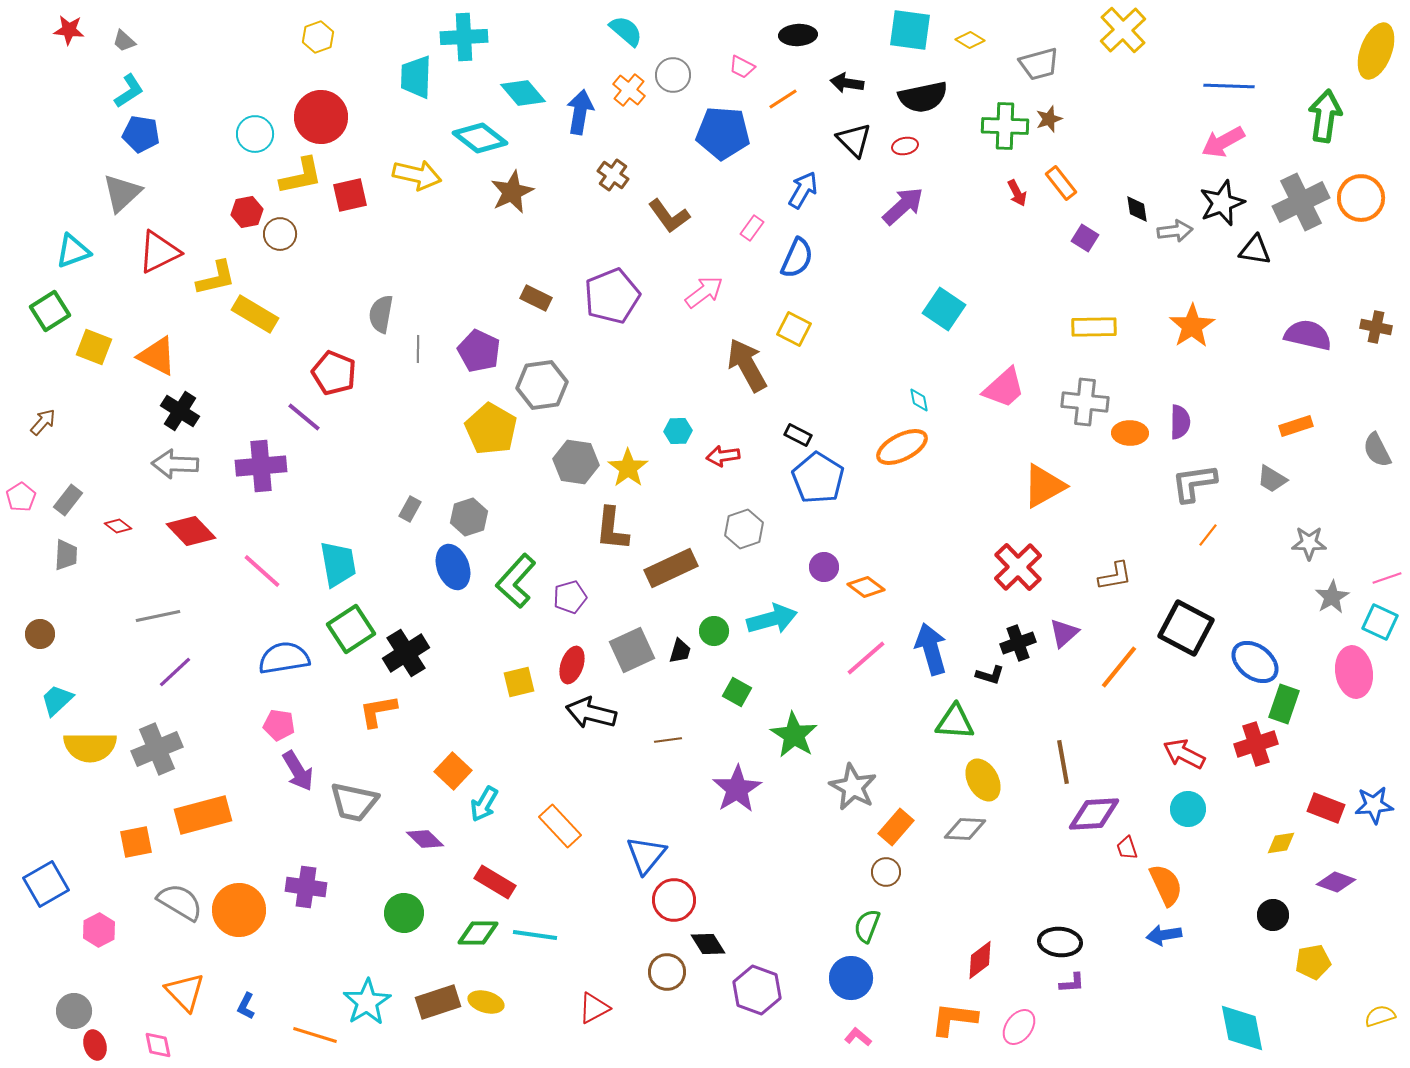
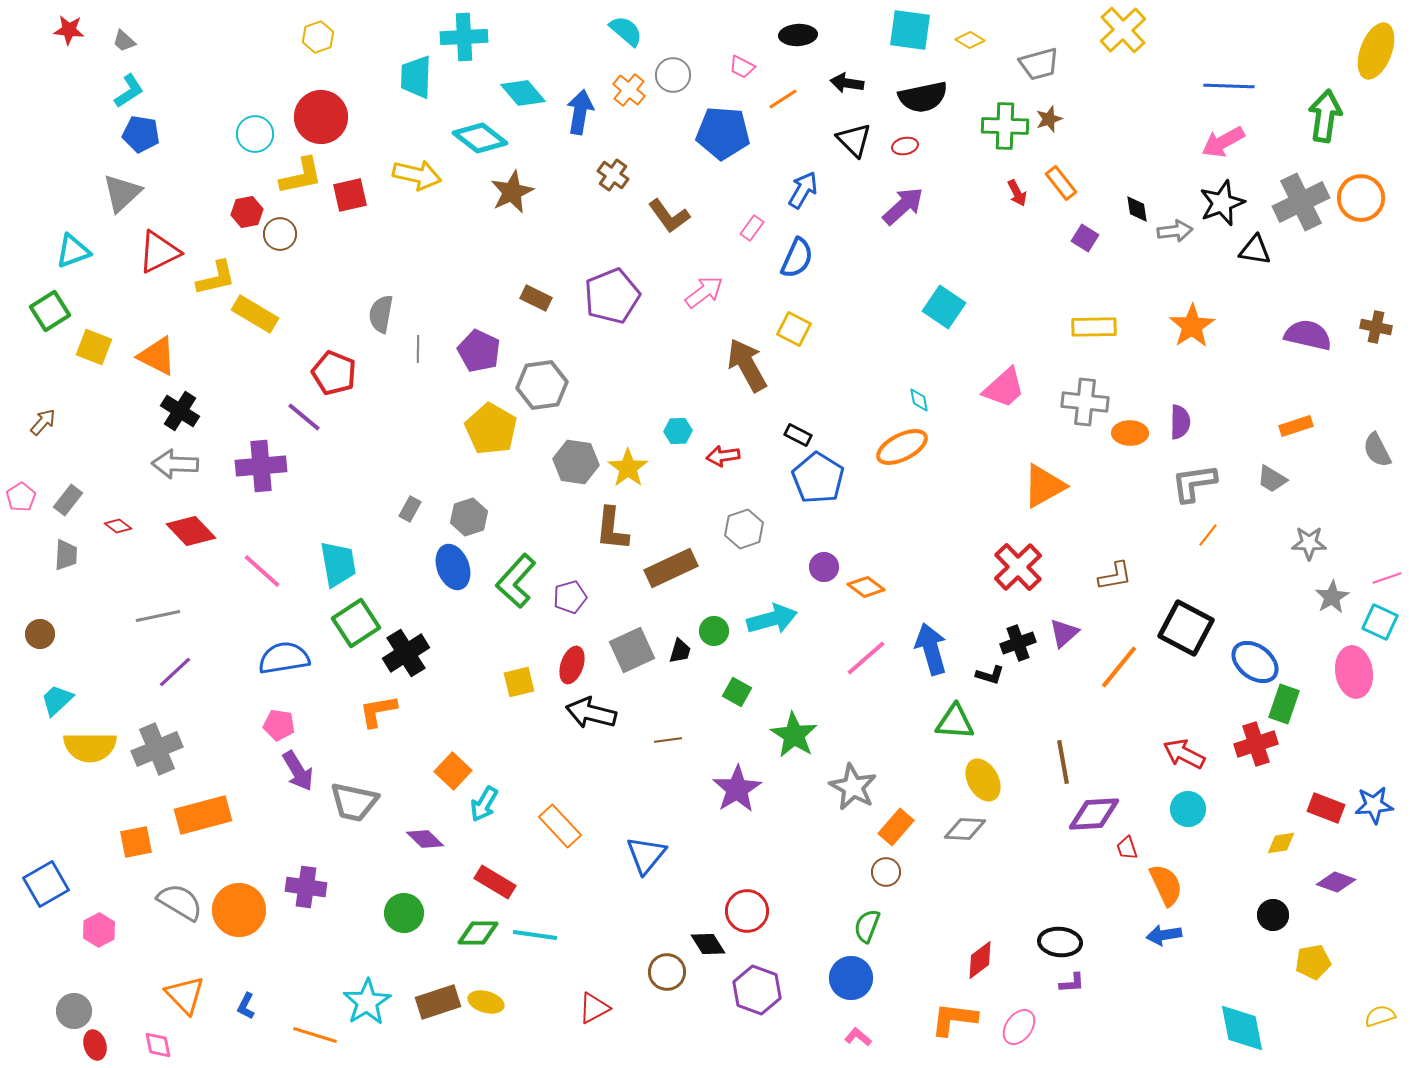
cyan square at (944, 309): moved 2 px up
green square at (351, 629): moved 5 px right, 6 px up
red circle at (674, 900): moved 73 px right, 11 px down
orange triangle at (185, 992): moved 3 px down
